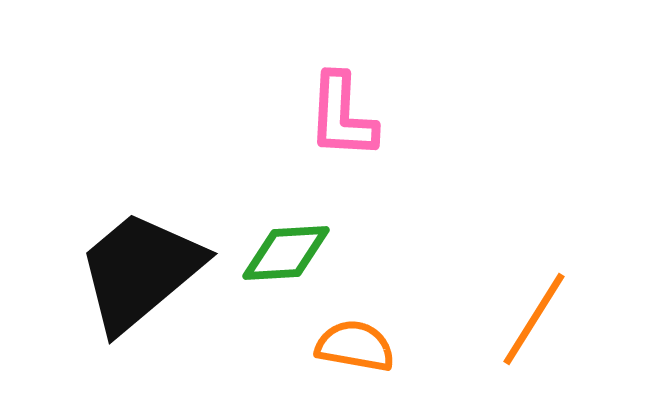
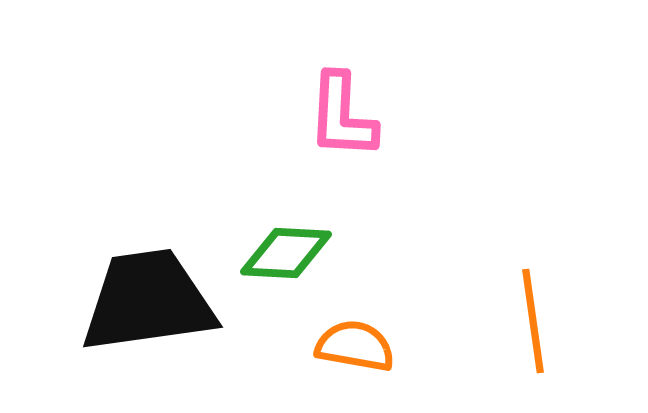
green diamond: rotated 6 degrees clockwise
black trapezoid: moved 8 px right, 30 px down; rotated 32 degrees clockwise
orange line: moved 1 px left, 2 px down; rotated 40 degrees counterclockwise
